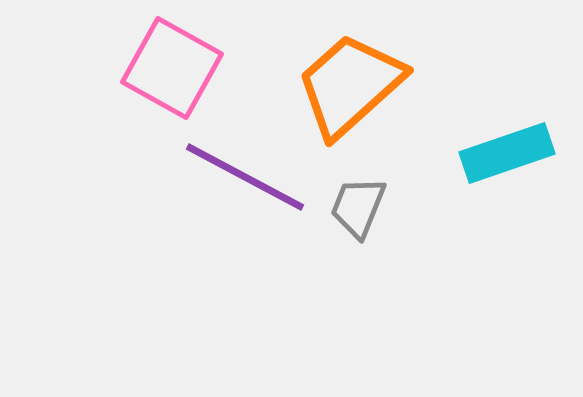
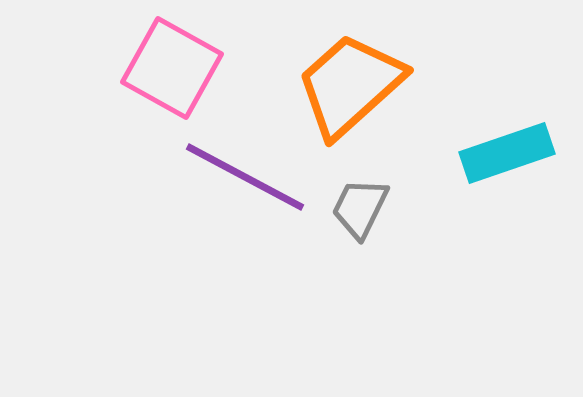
gray trapezoid: moved 2 px right, 1 px down; rotated 4 degrees clockwise
